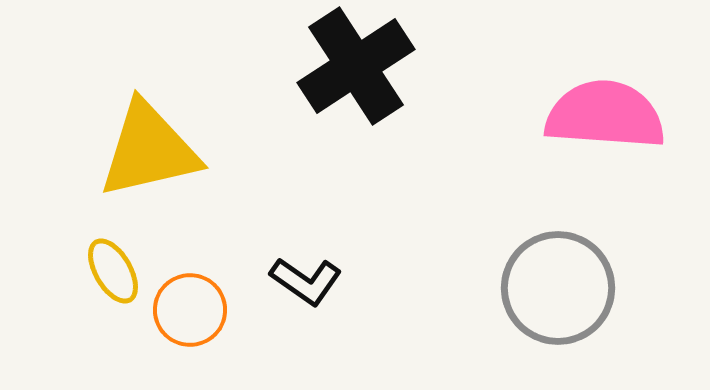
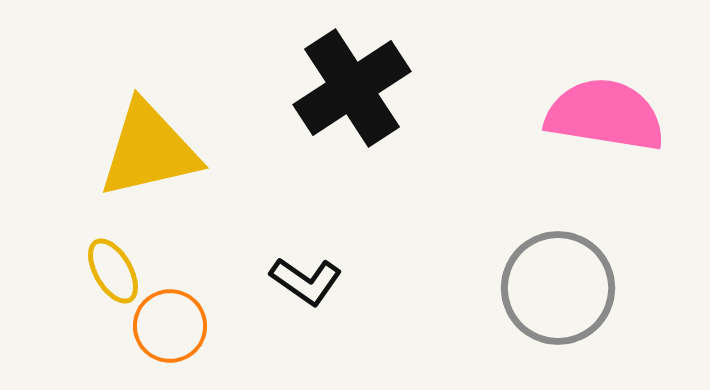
black cross: moved 4 px left, 22 px down
pink semicircle: rotated 5 degrees clockwise
orange circle: moved 20 px left, 16 px down
